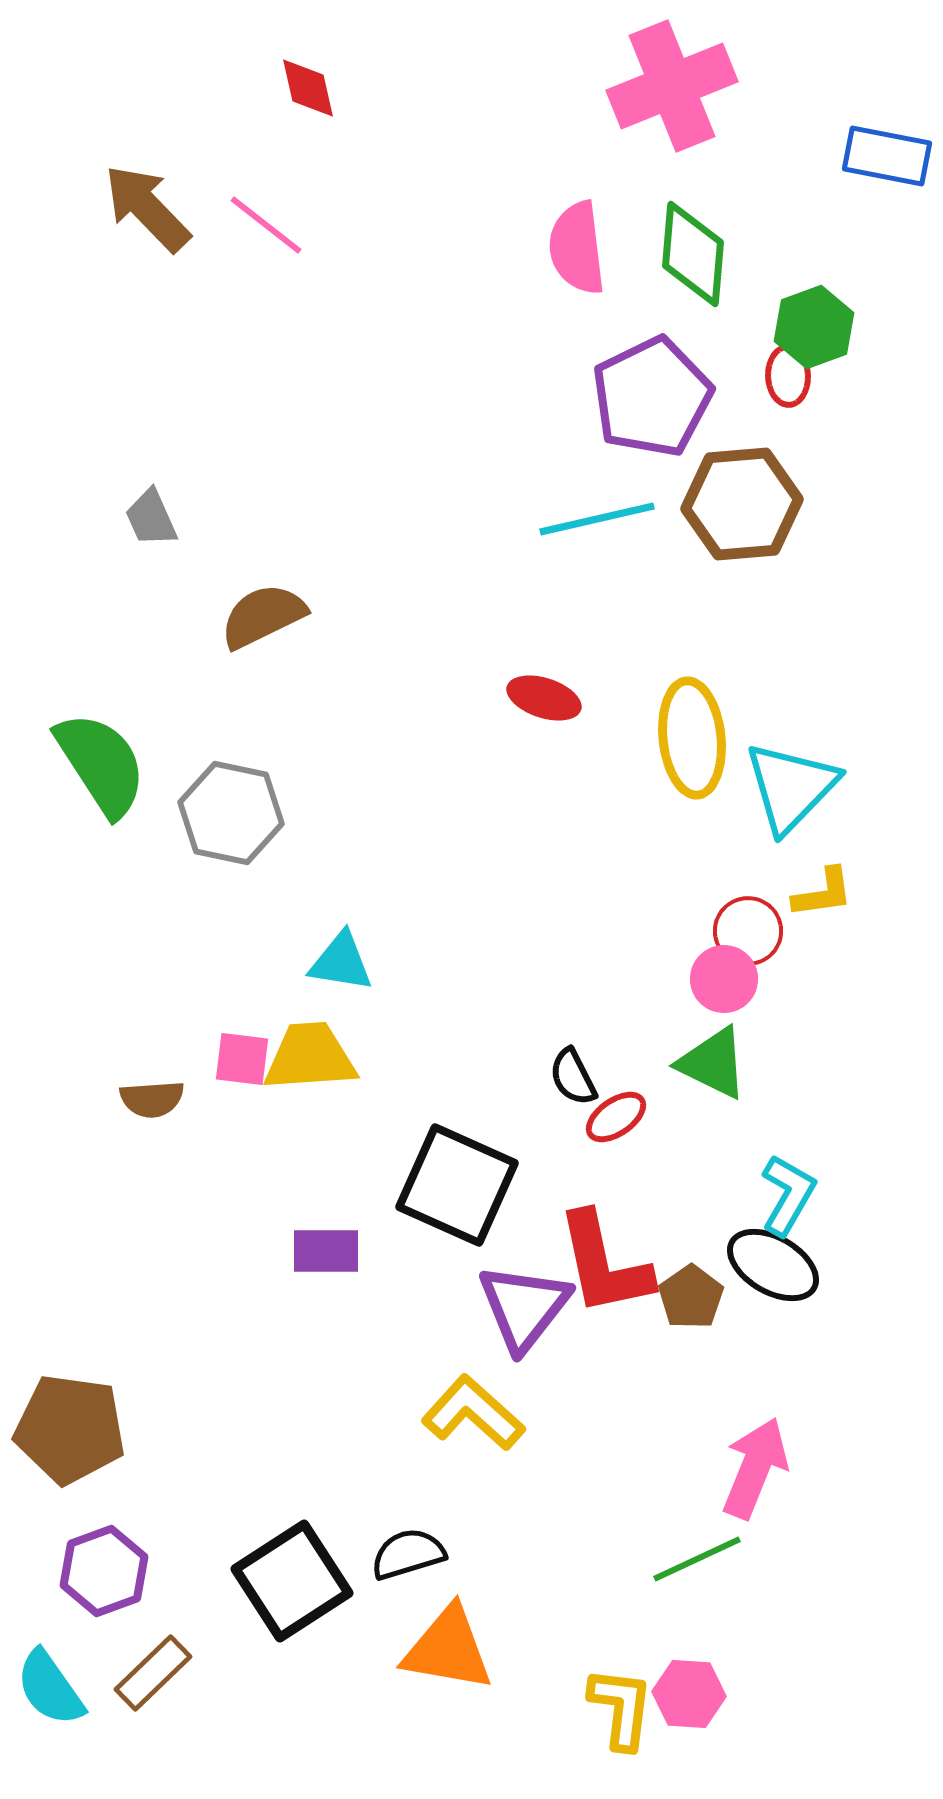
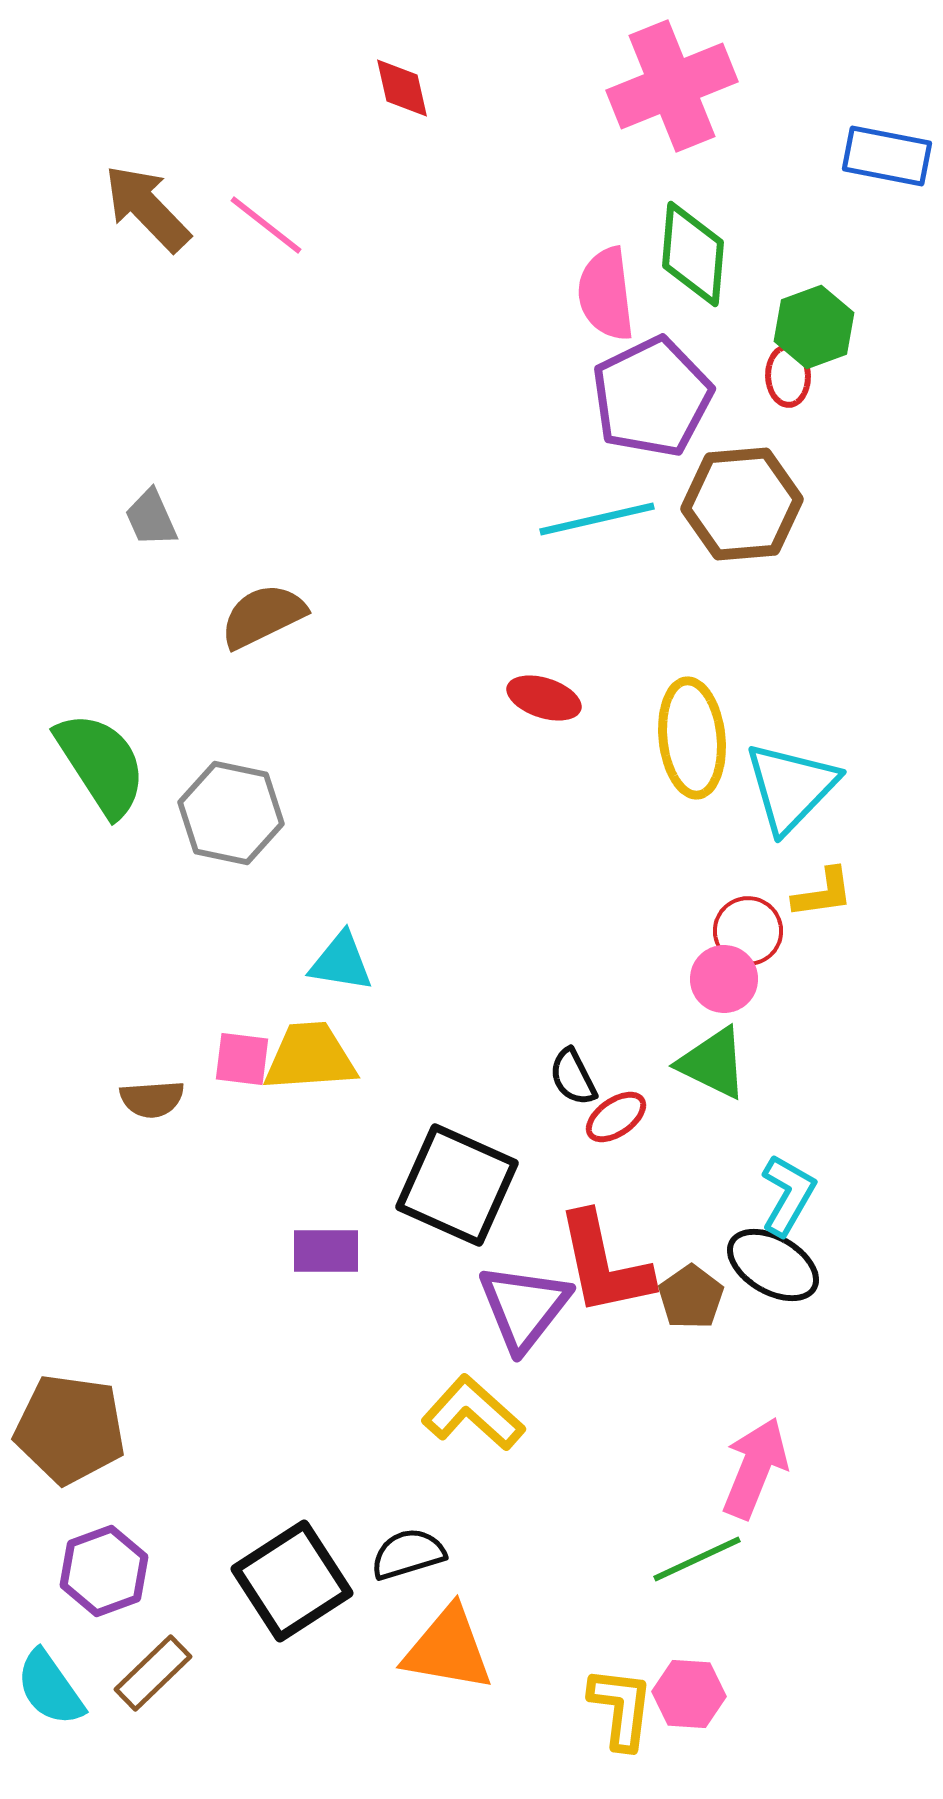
red diamond at (308, 88): moved 94 px right
pink semicircle at (577, 248): moved 29 px right, 46 px down
